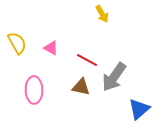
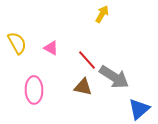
yellow arrow: rotated 120 degrees counterclockwise
red line: rotated 20 degrees clockwise
gray arrow: rotated 92 degrees counterclockwise
brown triangle: moved 2 px right
